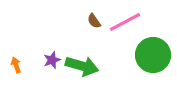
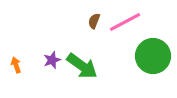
brown semicircle: rotated 56 degrees clockwise
green circle: moved 1 px down
green arrow: rotated 20 degrees clockwise
